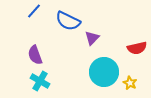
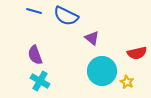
blue line: rotated 63 degrees clockwise
blue semicircle: moved 2 px left, 5 px up
purple triangle: rotated 35 degrees counterclockwise
red semicircle: moved 5 px down
cyan circle: moved 2 px left, 1 px up
yellow star: moved 3 px left, 1 px up
